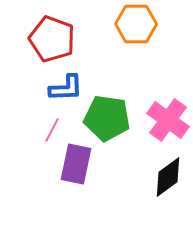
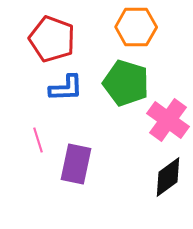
orange hexagon: moved 3 px down
green pentagon: moved 19 px right, 35 px up; rotated 9 degrees clockwise
pink line: moved 14 px left, 10 px down; rotated 45 degrees counterclockwise
